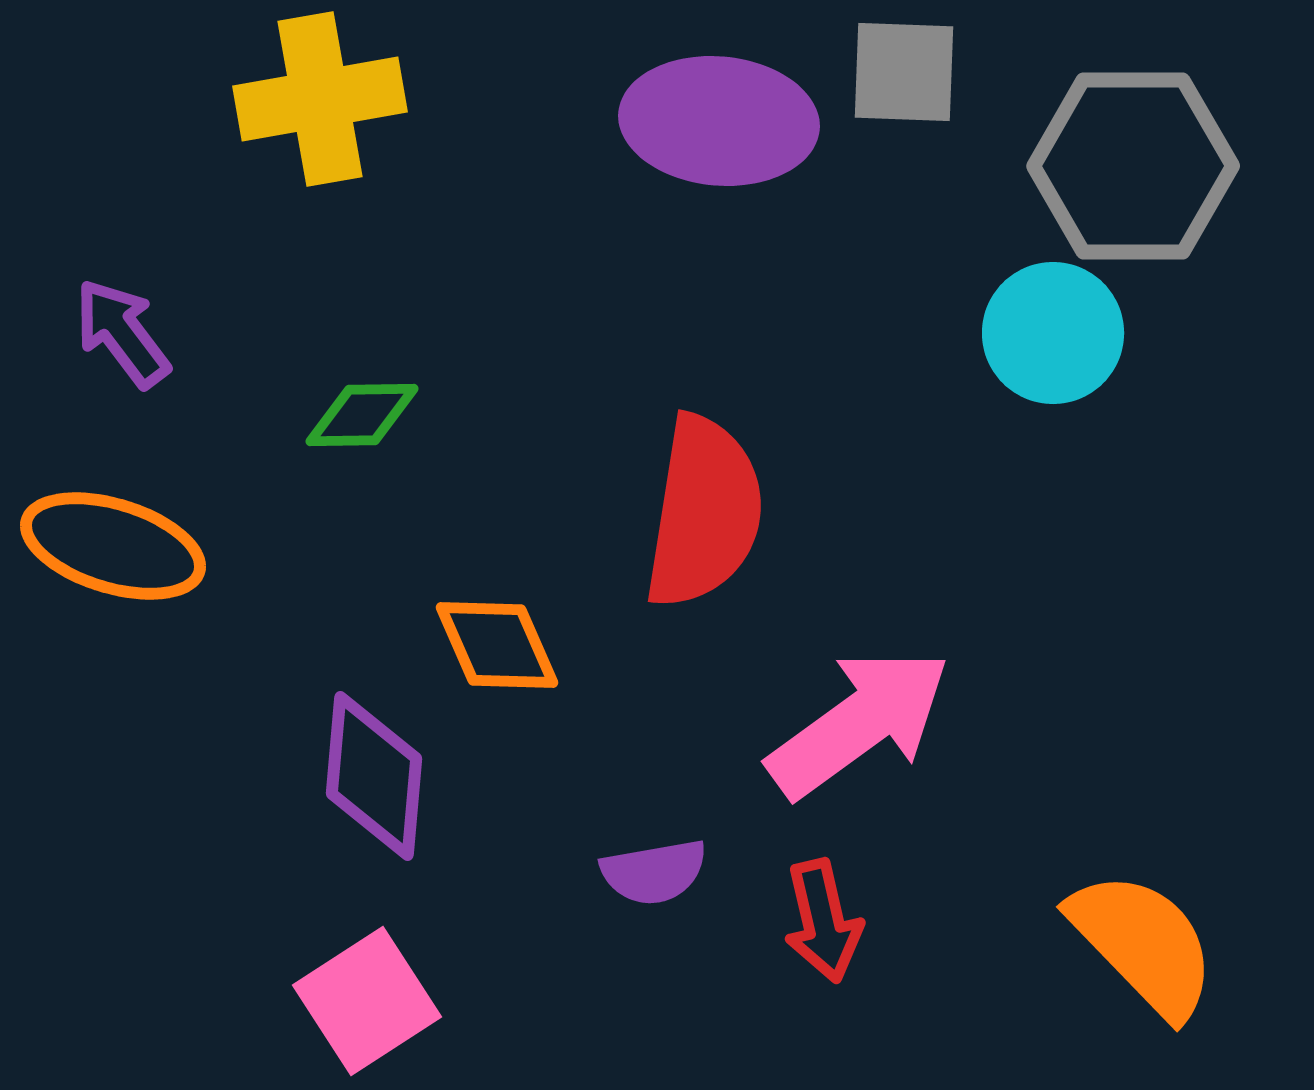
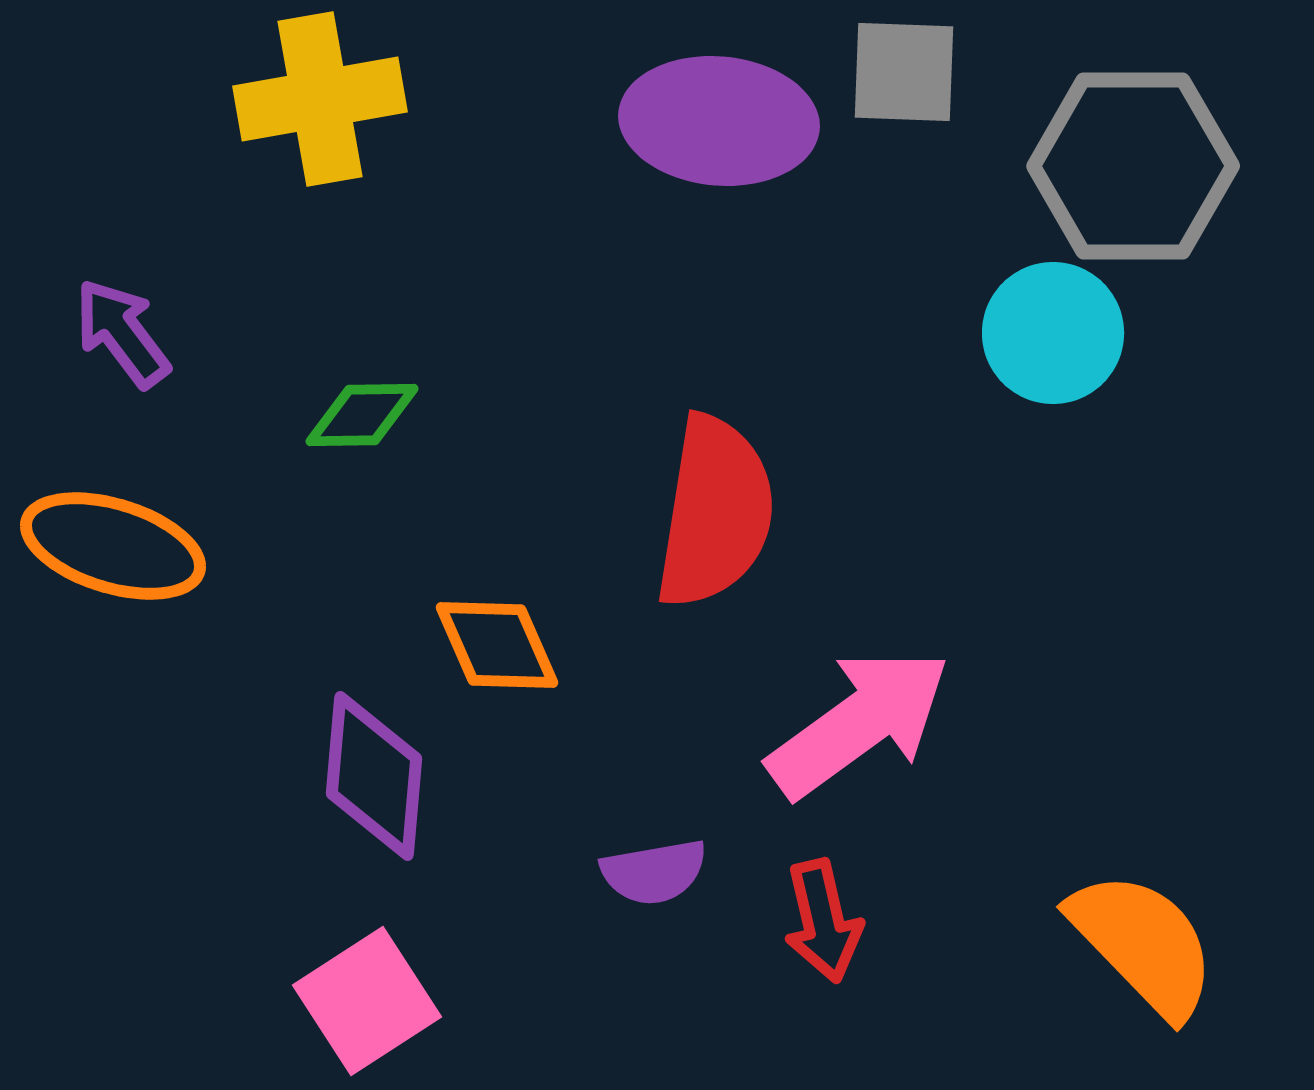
red semicircle: moved 11 px right
